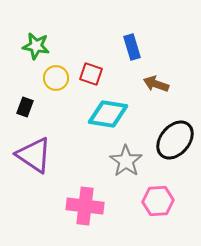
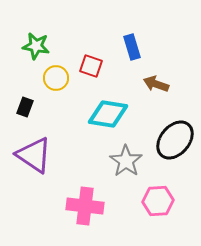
red square: moved 8 px up
